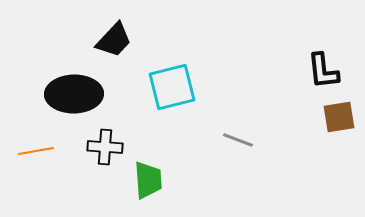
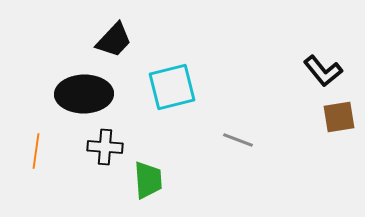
black L-shape: rotated 33 degrees counterclockwise
black ellipse: moved 10 px right
orange line: rotated 72 degrees counterclockwise
